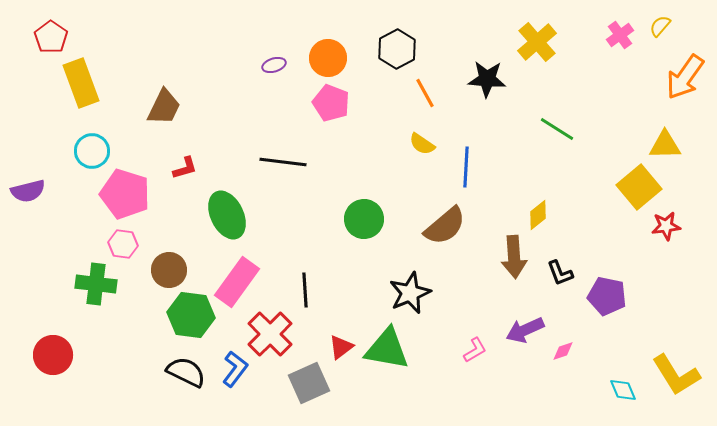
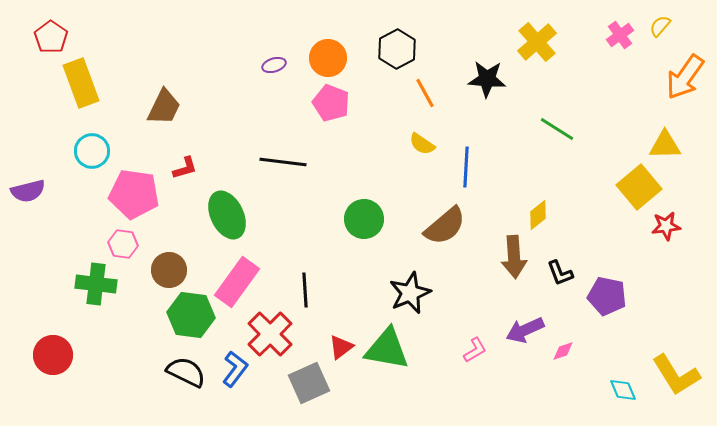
pink pentagon at (125, 194): moved 9 px right; rotated 9 degrees counterclockwise
